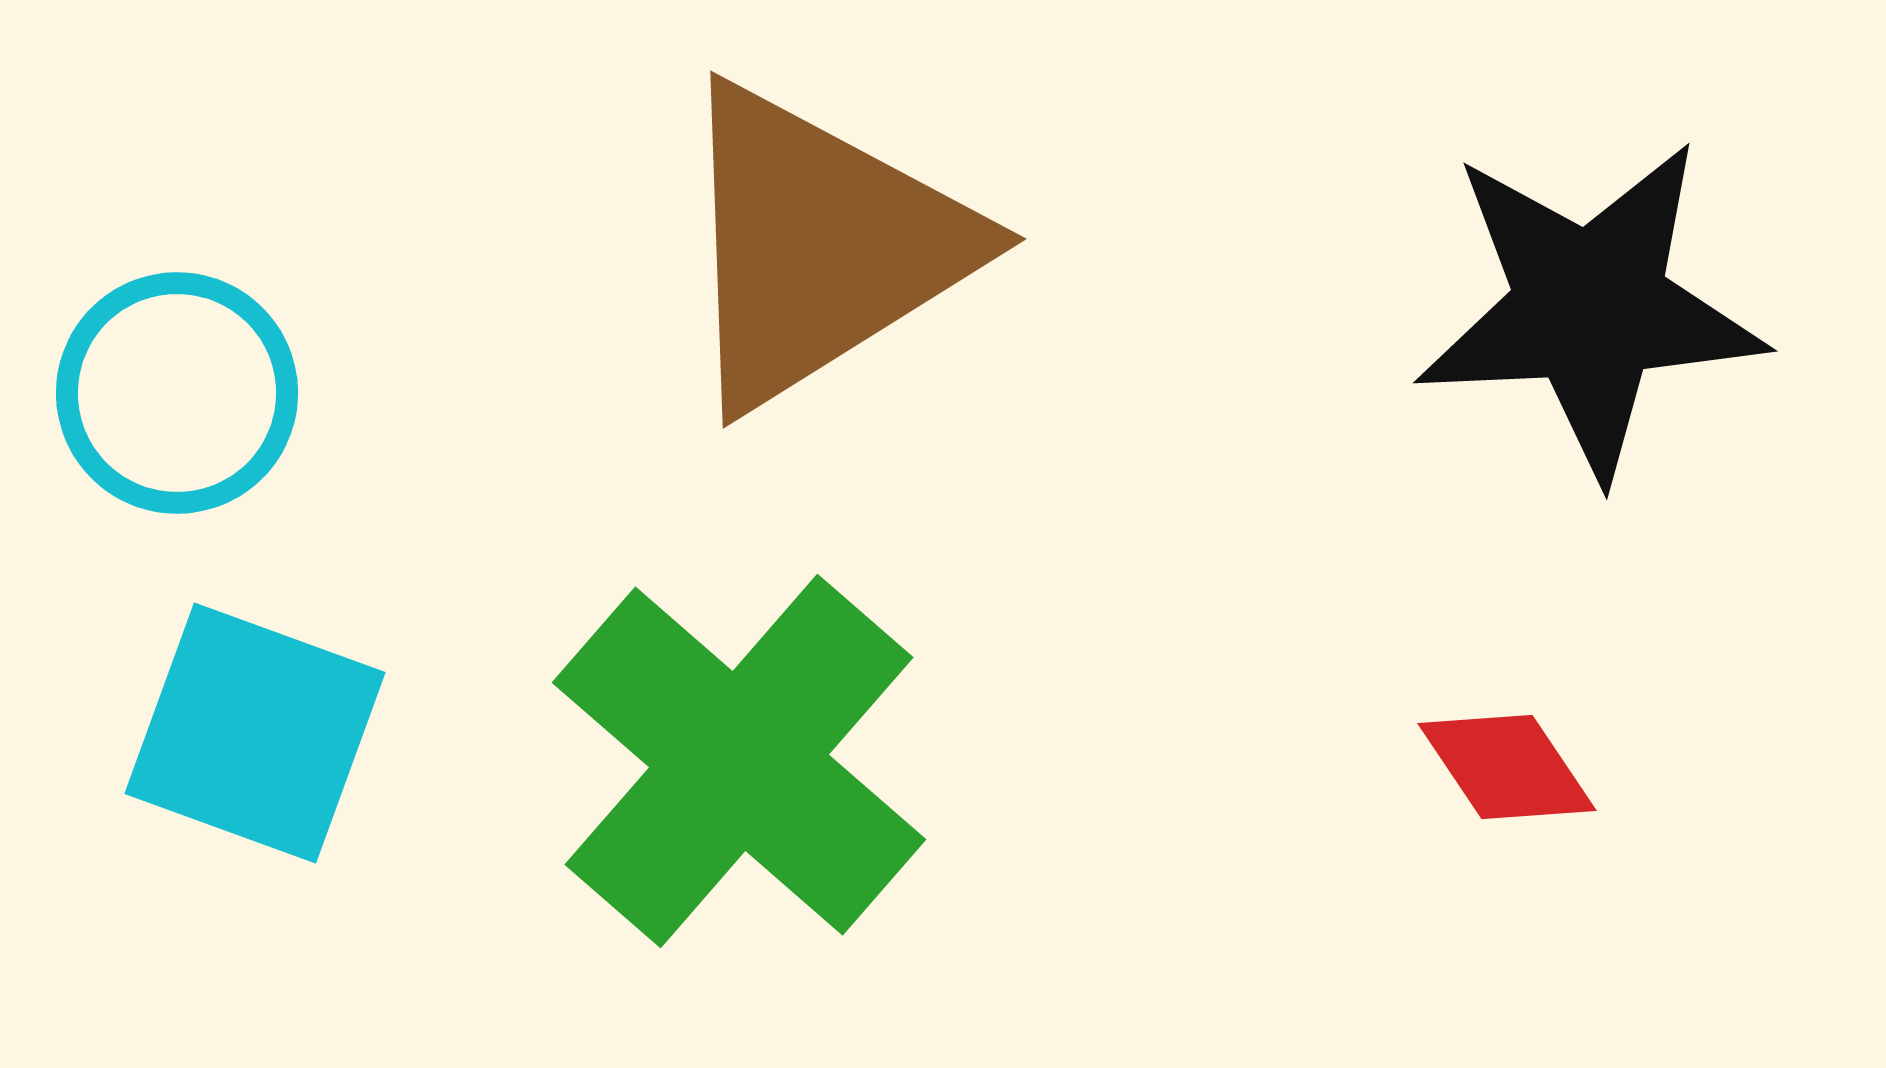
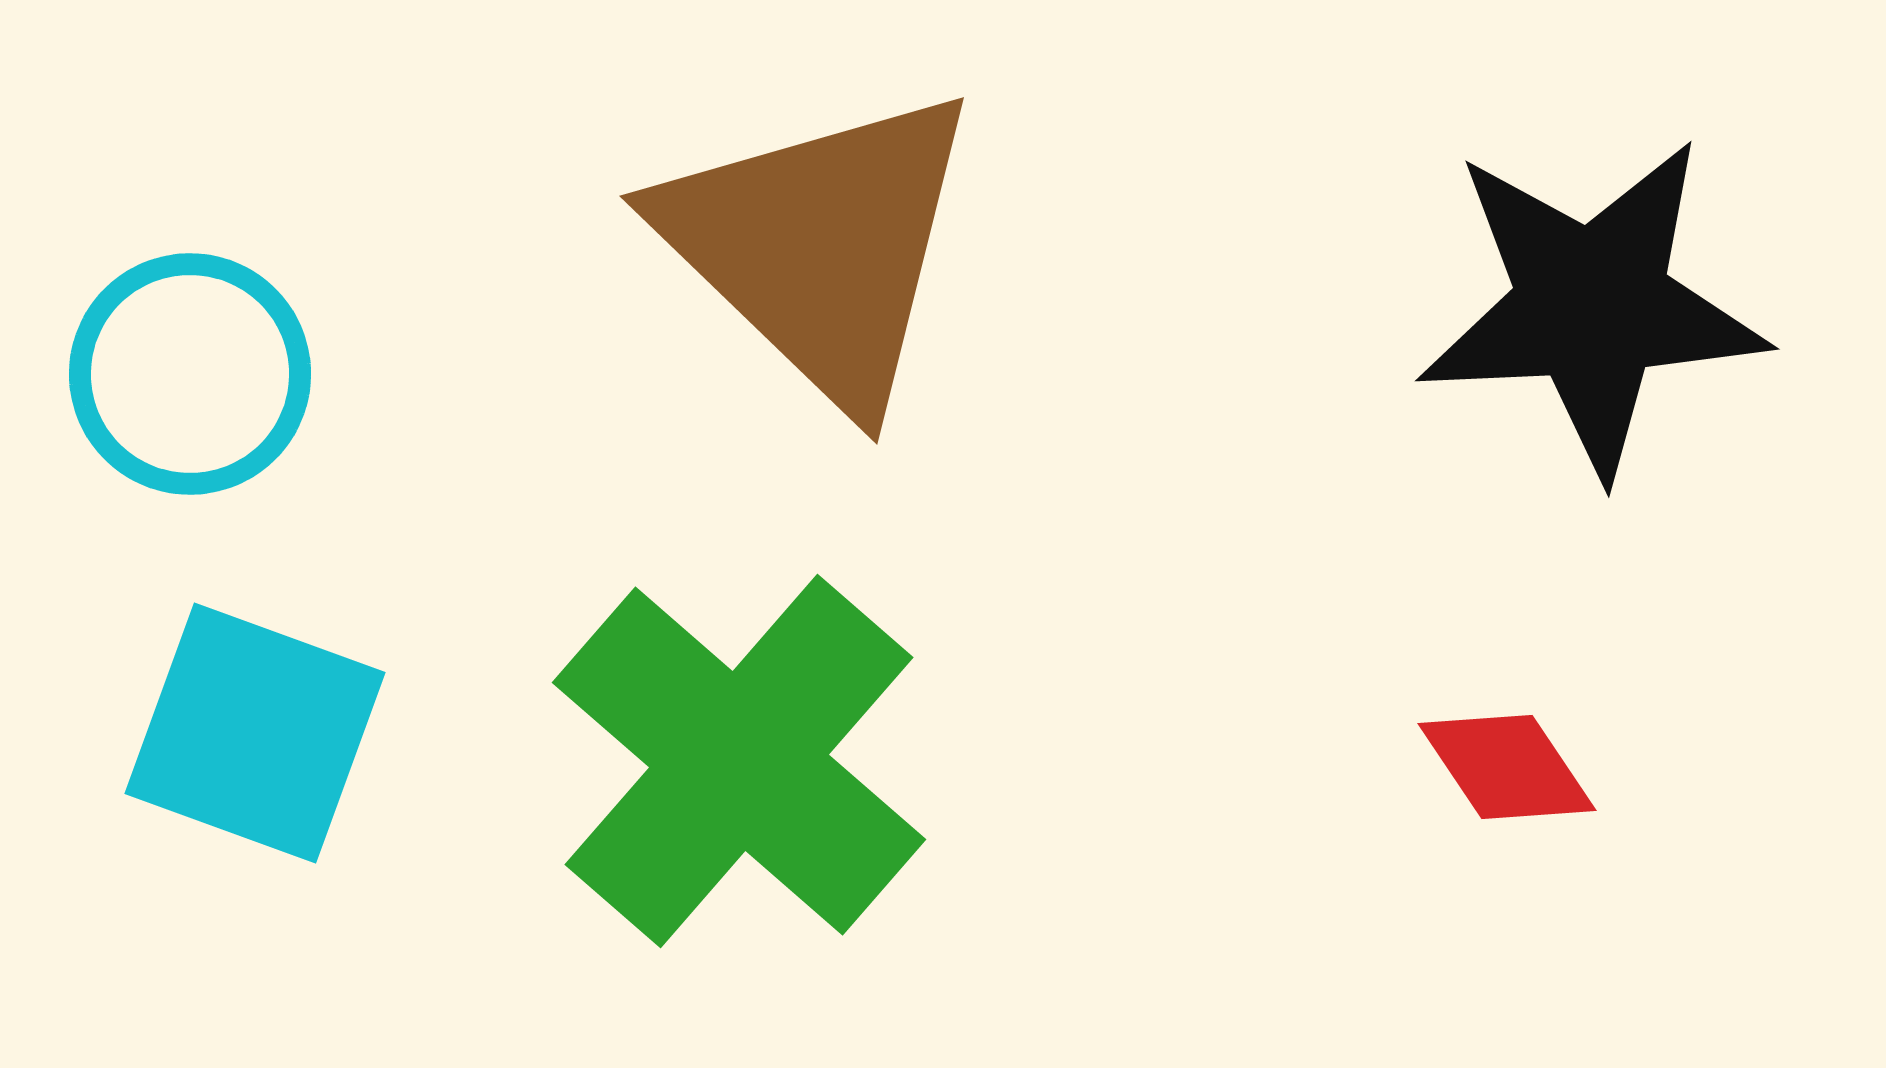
brown triangle: rotated 44 degrees counterclockwise
black star: moved 2 px right, 2 px up
cyan circle: moved 13 px right, 19 px up
